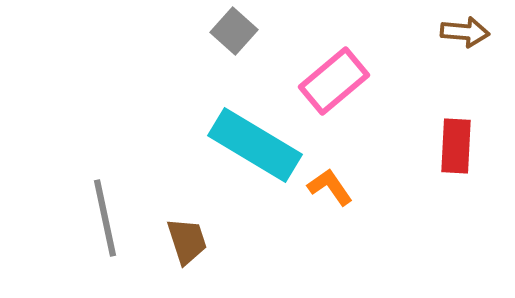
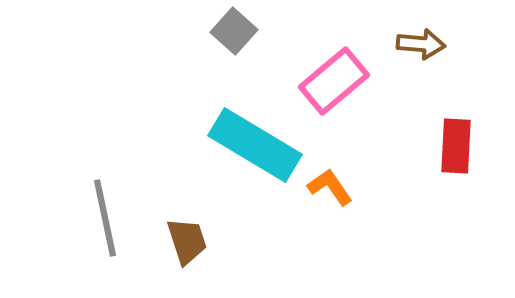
brown arrow: moved 44 px left, 12 px down
